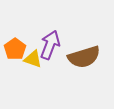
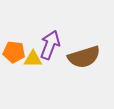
orange pentagon: moved 1 px left, 3 px down; rotated 30 degrees counterclockwise
yellow triangle: rotated 18 degrees counterclockwise
